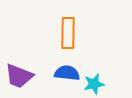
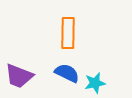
blue semicircle: rotated 20 degrees clockwise
cyan star: moved 1 px right, 1 px up
